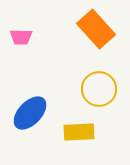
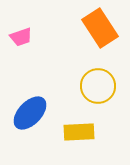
orange rectangle: moved 4 px right, 1 px up; rotated 9 degrees clockwise
pink trapezoid: rotated 20 degrees counterclockwise
yellow circle: moved 1 px left, 3 px up
